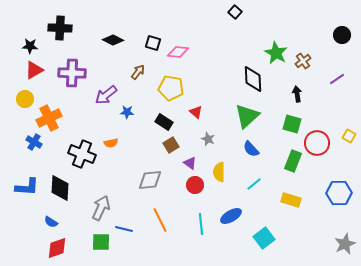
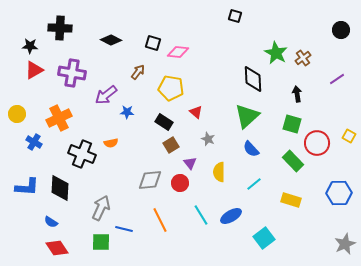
black square at (235, 12): moved 4 px down; rotated 24 degrees counterclockwise
black circle at (342, 35): moved 1 px left, 5 px up
black diamond at (113, 40): moved 2 px left
brown cross at (303, 61): moved 3 px up
purple cross at (72, 73): rotated 8 degrees clockwise
yellow circle at (25, 99): moved 8 px left, 15 px down
orange cross at (49, 118): moved 10 px right
green rectangle at (293, 161): rotated 65 degrees counterclockwise
purple triangle at (190, 163): rotated 16 degrees clockwise
red circle at (195, 185): moved 15 px left, 2 px up
cyan line at (201, 224): moved 9 px up; rotated 25 degrees counterclockwise
red diamond at (57, 248): rotated 75 degrees clockwise
